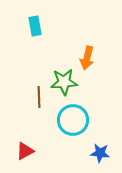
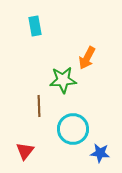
orange arrow: rotated 15 degrees clockwise
green star: moved 1 px left, 2 px up
brown line: moved 9 px down
cyan circle: moved 9 px down
red triangle: rotated 24 degrees counterclockwise
